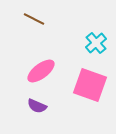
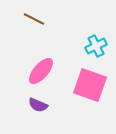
cyan cross: moved 3 px down; rotated 15 degrees clockwise
pink ellipse: rotated 12 degrees counterclockwise
purple semicircle: moved 1 px right, 1 px up
